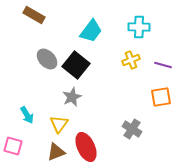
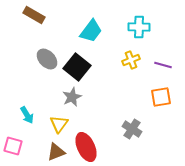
black square: moved 1 px right, 2 px down
